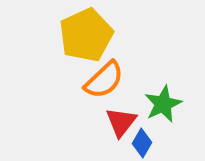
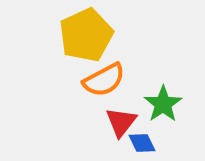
orange semicircle: rotated 15 degrees clockwise
green star: rotated 9 degrees counterclockwise
blue diamond: rotated 56 degrees counterclockwise
